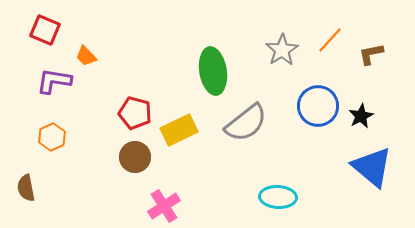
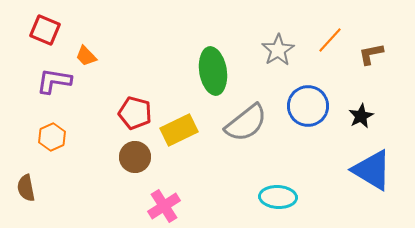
gray star: moved 4 px left
blue circle: moved 10 px left
blue triangle: moved 3 px down; rotated 9 degrees counterclockwise
